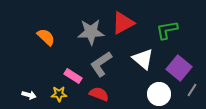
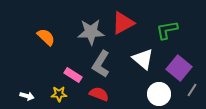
gray L-shape: rotated 24 degrees counterclockwise
pink rectangle: moved 1 px up
white arrow: moved 2 px left, 1 px down
